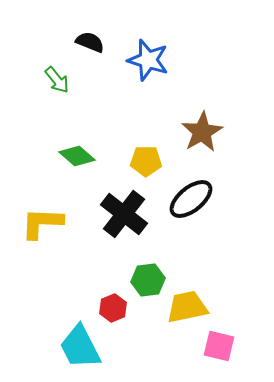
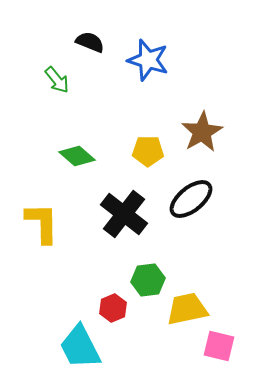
yellow pentagon: moved 2 px right, 10 px up
yellow L-shape: rotated 87 degrees clockwise
yellow trapezoid: moved 2 px down
